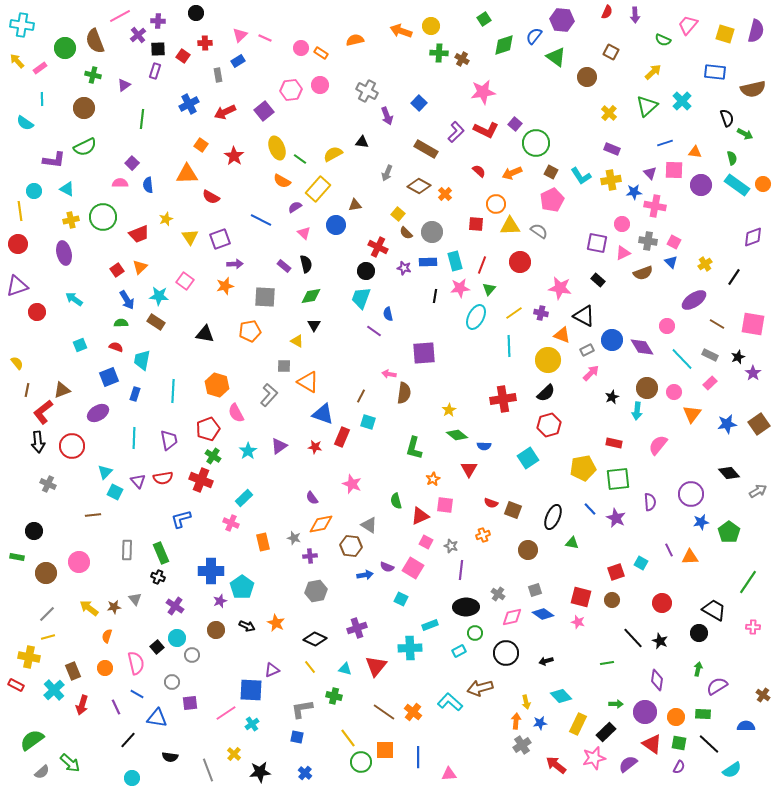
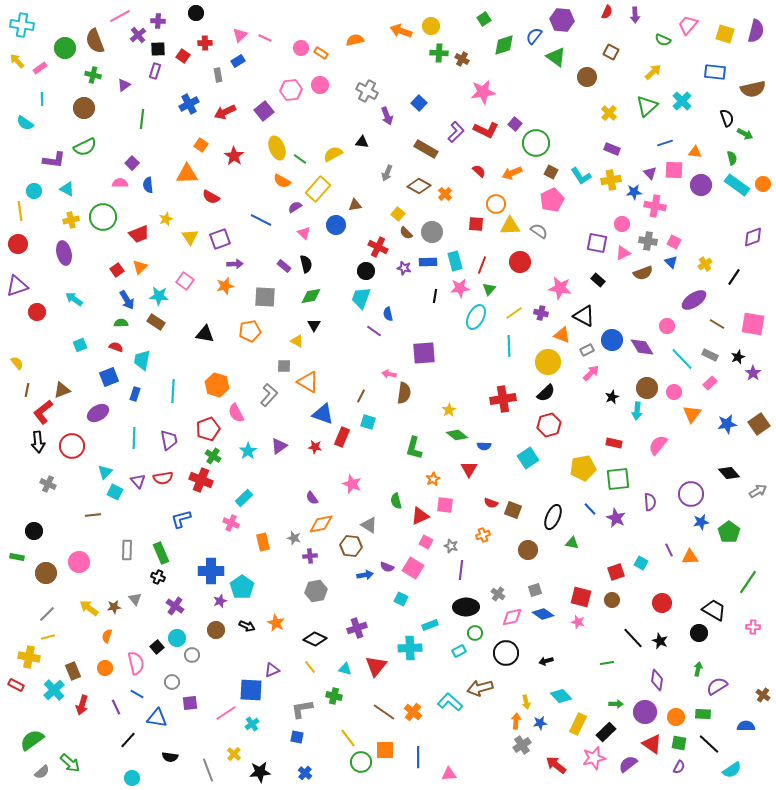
yellow circle at (548, 360): moved 2 px down
